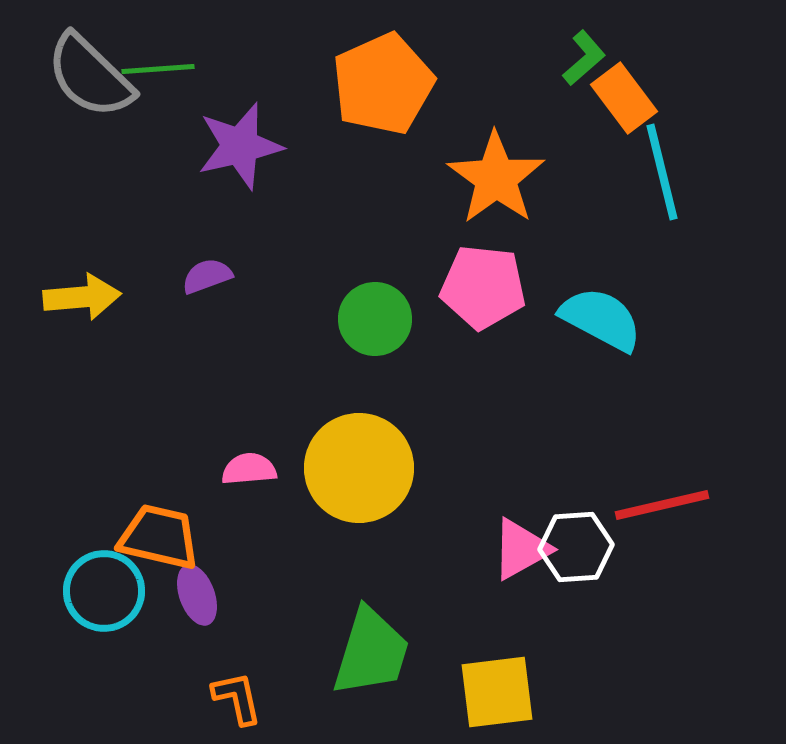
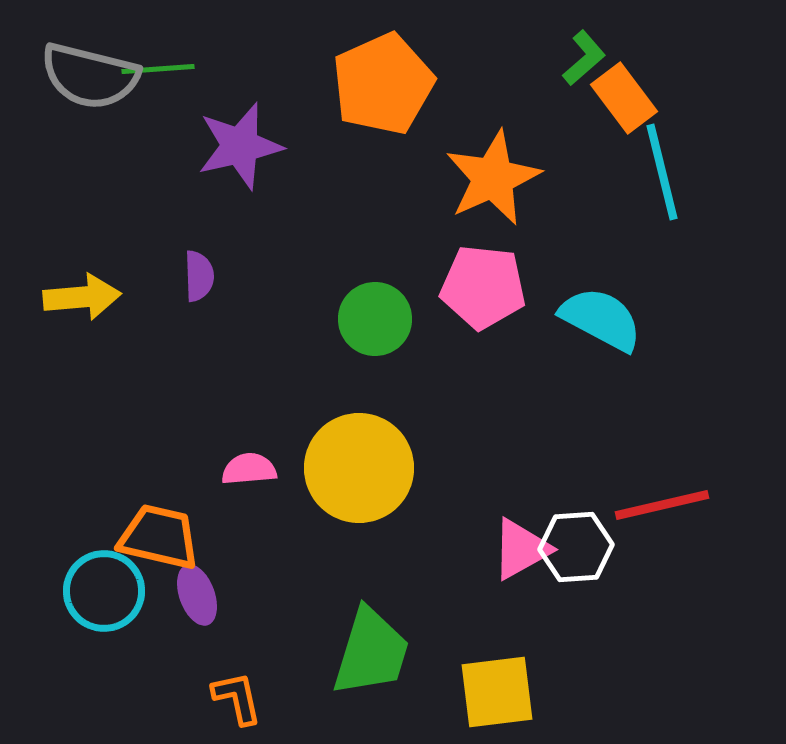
gray semicircle: rotated 30 degrees counterclockwise
orange star: moved 3 px left; rotated 12 degrees clockwise
purple semicircle: moved 8 px left; rotated 108 degrees clockwise
